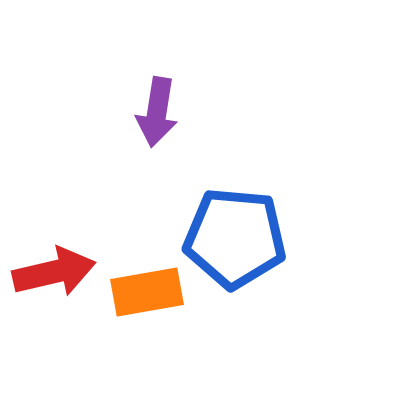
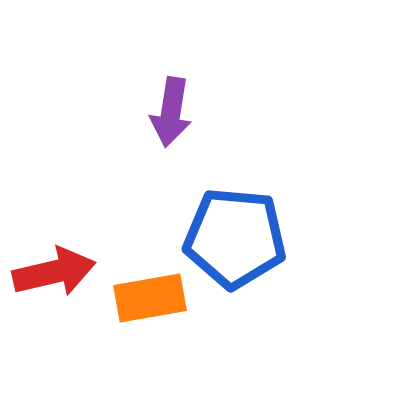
purple arrow: moved 14 px right
orange rectangle: moved 3 px right, 6 px down
